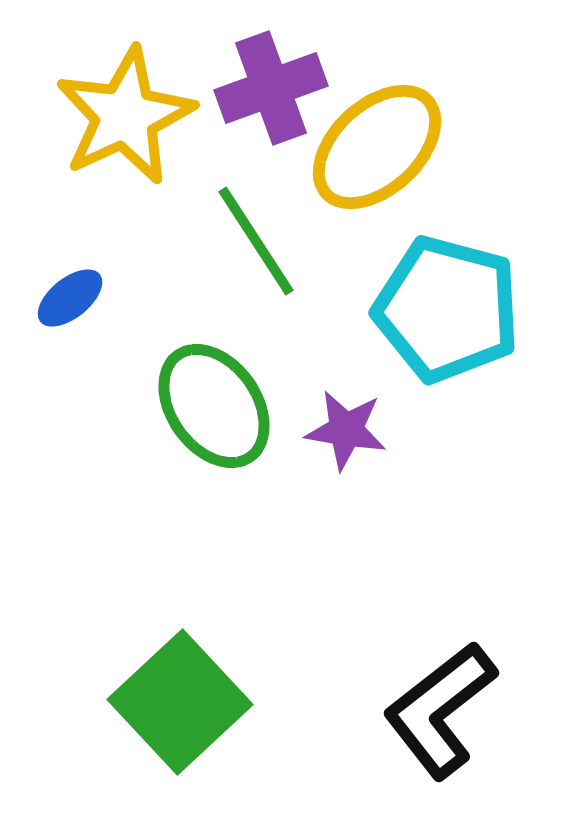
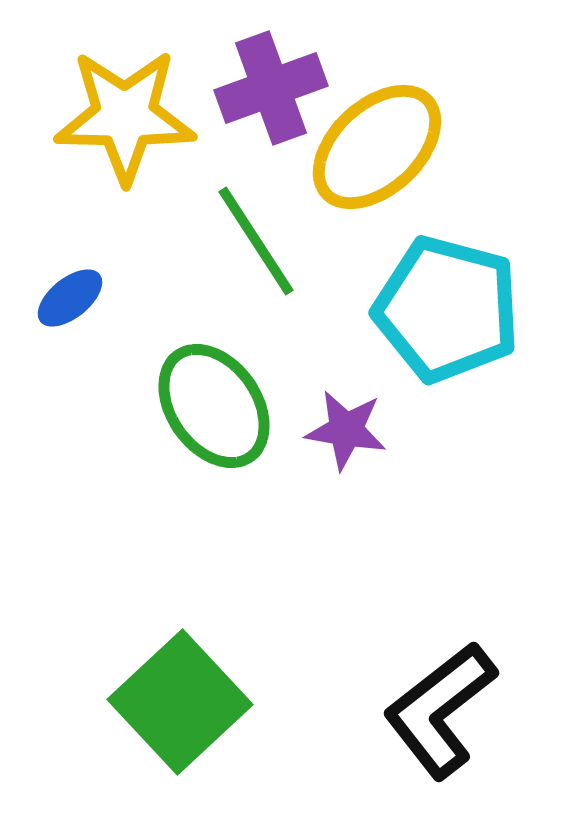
yellow star: rotated 26 degrees clockwise
